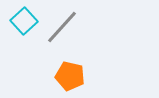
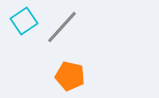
cyan square: rotated 8 degrees clockwise
